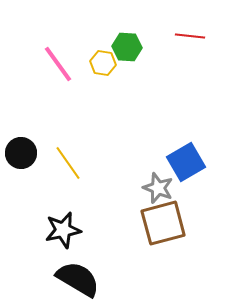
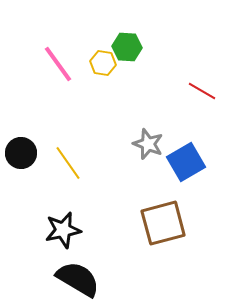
red line: moved 12 px right, 55 px down; rotated 24 degrees clockwise
gray star: moved 10 px left, 44 px up
